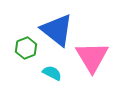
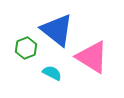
pink triangle: rotated 27 degrees counterclockwise
